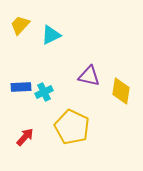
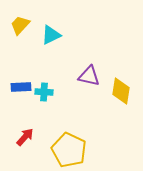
cyan cross: rotated 30 degrees clockwise
yellow pentagon: moved 3 px left, 23 px down
